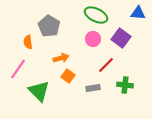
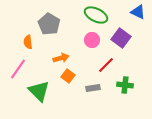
blue triangle: moved 1 px up; rotated 21 degrees clockwise
gray pentagon: moved 2 px up
pink circle: moved 1 px left, 1 px down
